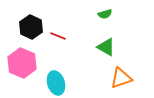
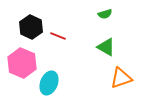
cyan ellipse: moved 7 px left; rotated 40 degrees clockwise
